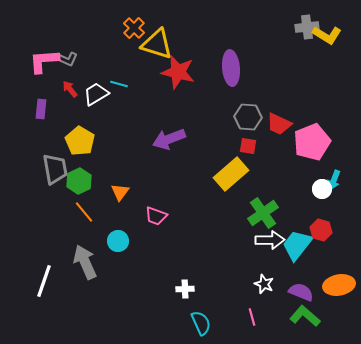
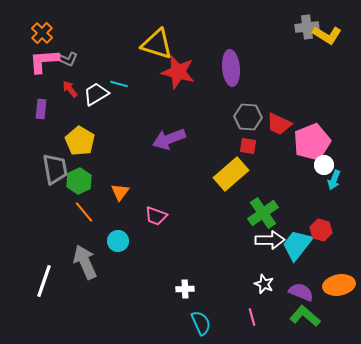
orange cross: moved 92 px left, 5 px down
white circle: moved 2 px right, 24 px up
